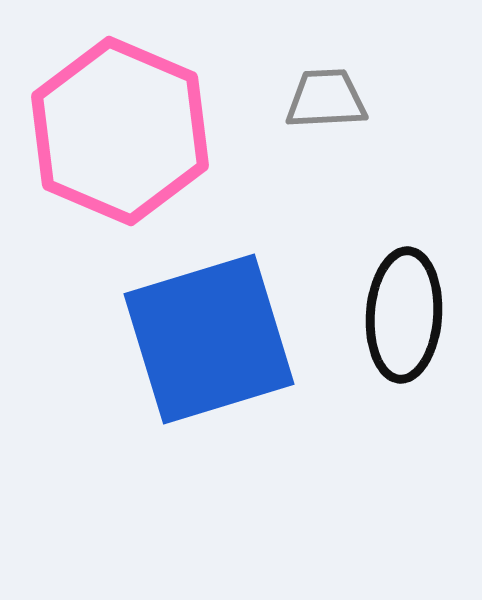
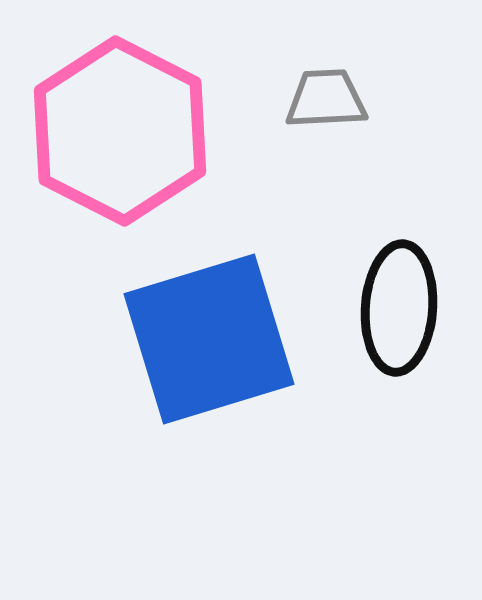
pink hexagon: rotated 4 degrees clockwise
black ellipse: moved 5 px left, 7 px up
